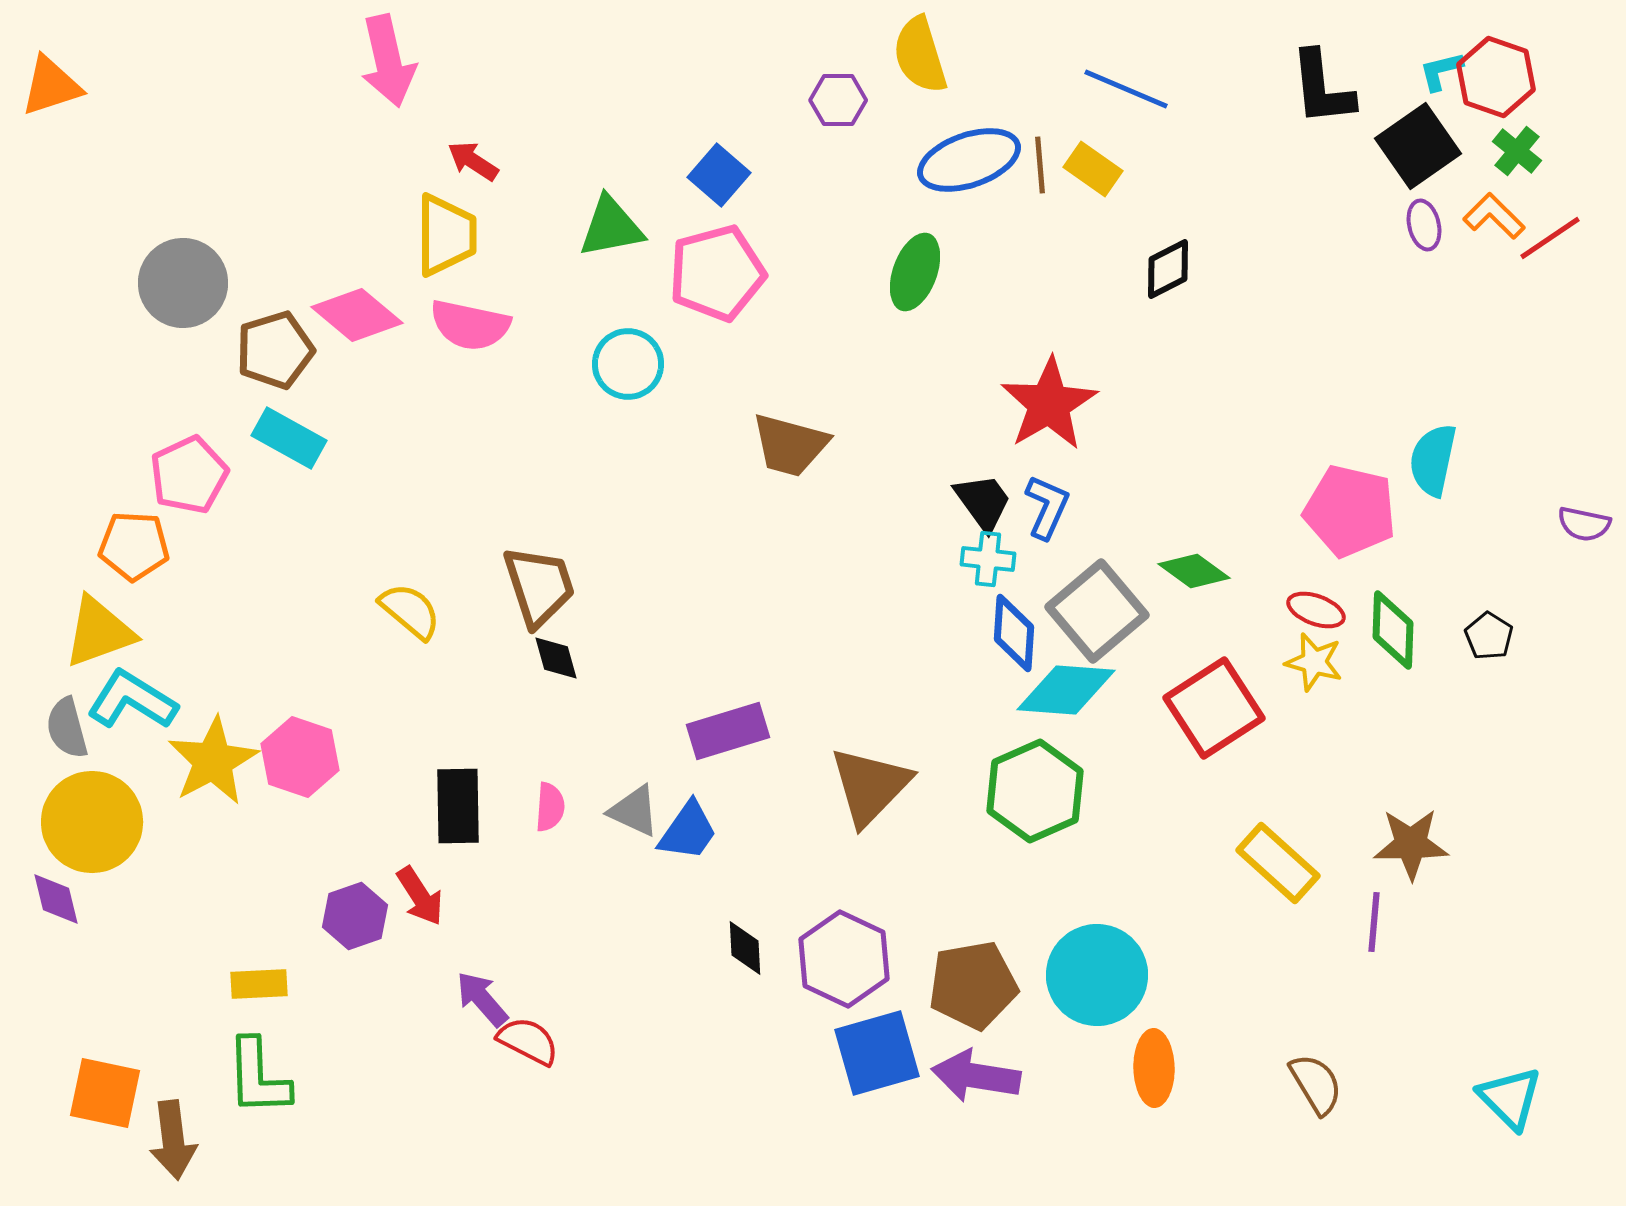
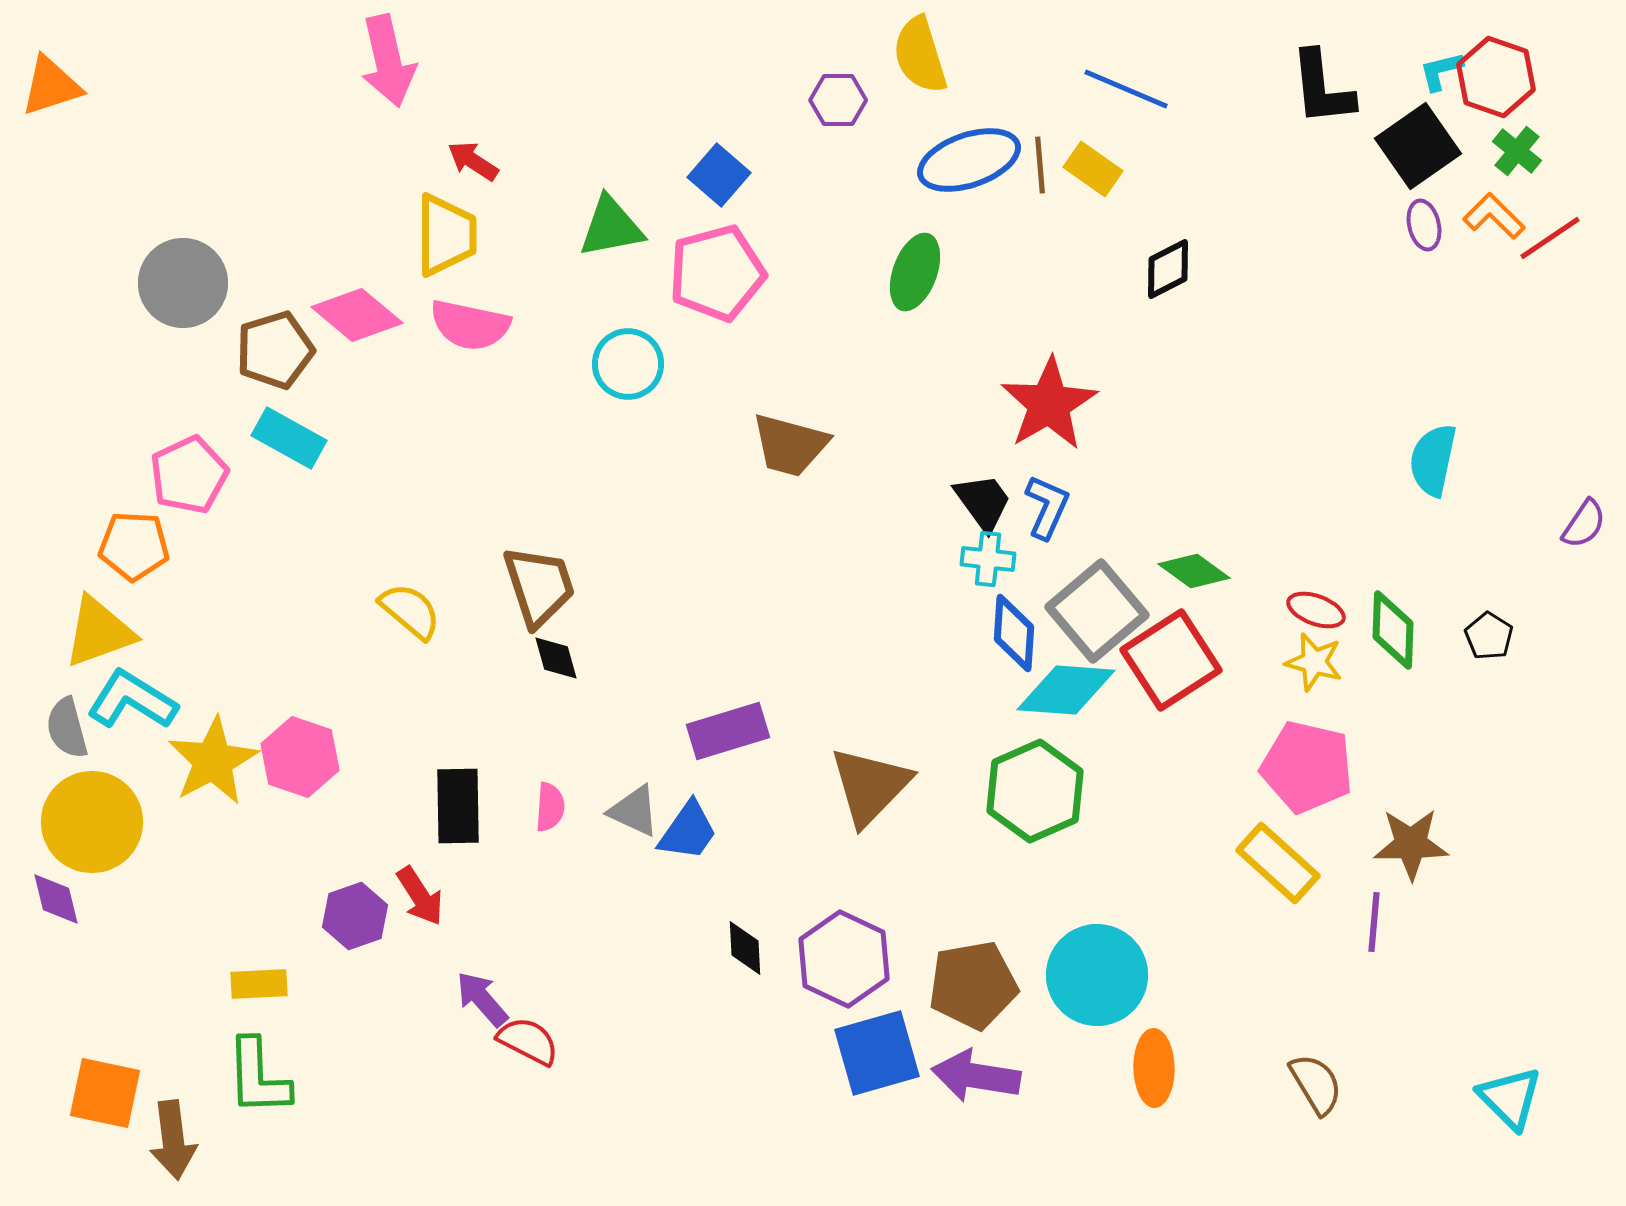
pink pentagon at (1350, 511): moved 43 px left, 256 px down
purple semicircle at (1584, 524): rotated 68 degrees counterclockwise
red square at (1214, 708): moved 43 px left, 48 px up
